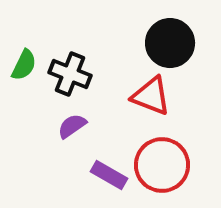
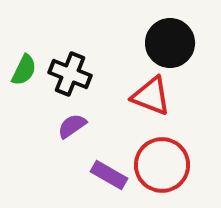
green semicircle: moved 5 px down
